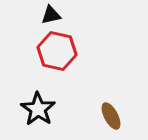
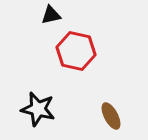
red hexagon: moved 19 px right
black star: rotated 20 degrees counterclockwise
